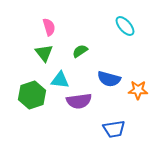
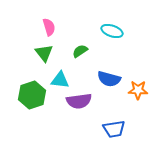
cyan ellipse: moved 13 px left, 5 px down; rotated 30 degrees counterclockwise
